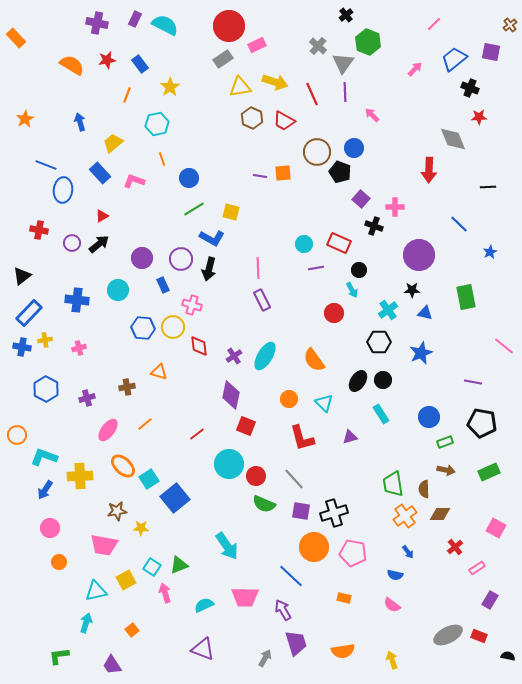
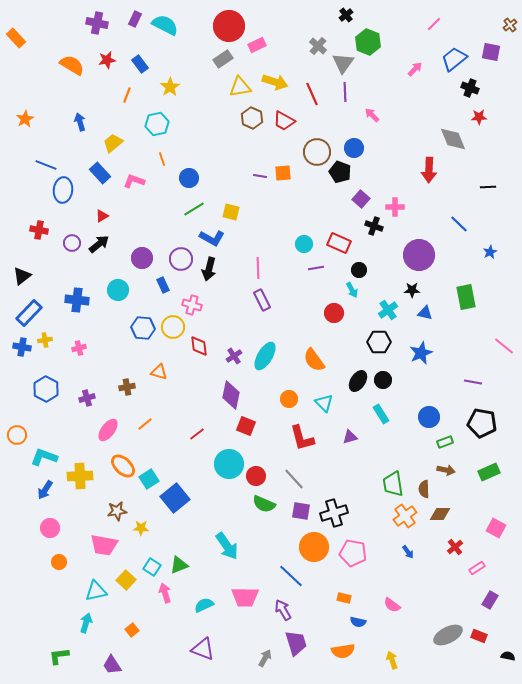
blue semicircle at (395, 575): moved 37 px left, 47 px down
yellow square at (126, 580): rotated 18 degrees counterclockwise
